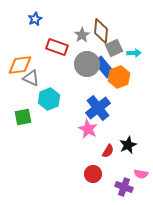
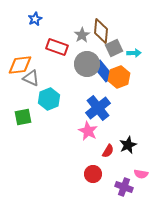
blue rectangle: moved 1 px left, 4 px down
pink star: moved 2 px down
